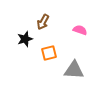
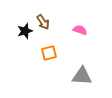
brown arrow: rotated 63 degrees counterclockwise
black star: moved 8 px up
gray triangle: moved 8 px right, 6 px down
